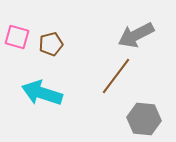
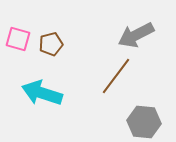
pink square: moved 1 px right, 2 px down
gray hexagon: moved 3 px down
